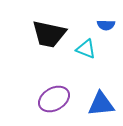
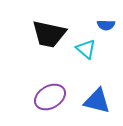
cyan triangle: rotated 20 degrees clockwise
purple ellipse: moved 4 px left, 2 px up
blue triangle: moved 4 px left, 3 px up; rotated 20 degrees clockwise
